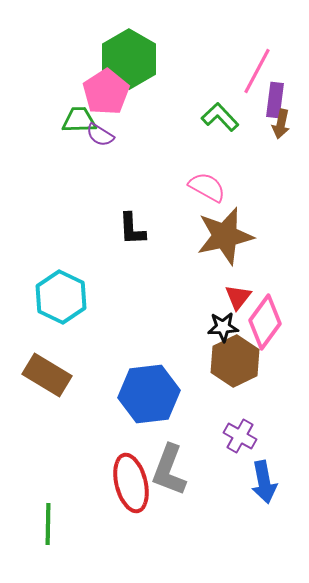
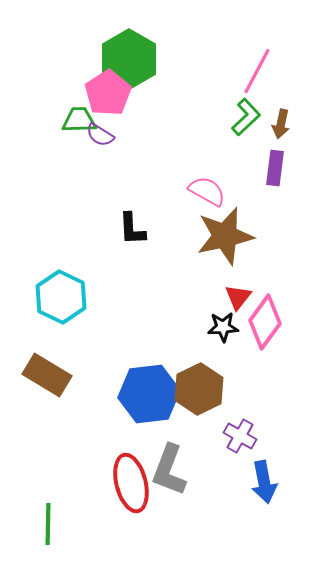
pink pentagon: moved 2 px right, 1 px down
purple rectangle: moved 68 px down
green L-shape: moved 26 px right; rotated 90 degrees clockwise
pink semicircle: moved 4 px down
brown hexagon: moved 36 px left, 28 px down
